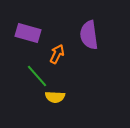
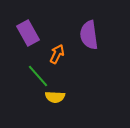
purple rectangle: rotated 45 degrees clockwise
green line: moved 1 px right
